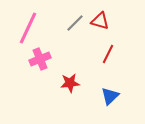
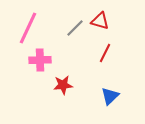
gray line: moved 5 px down
red line: moved 3 px left, 1 px up
pink cross: moved 1 px down; rotated 20 degrees clockwise
red star: moved 7 px left, 2 px down
